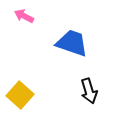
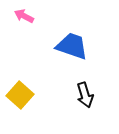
blue trapezoid: moved 3 px down
black arrow: moved 4 px left, 4 px down
